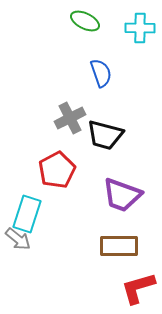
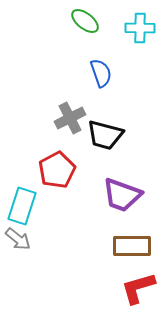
green ellipse: rotated 12 degrees clockwise
cyan rectangle: moved 5 px left, 8 px up
brown rectangle: moved 13 px right
